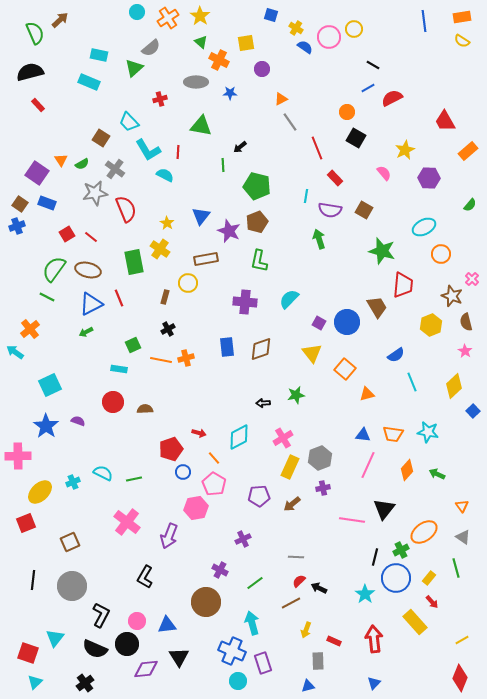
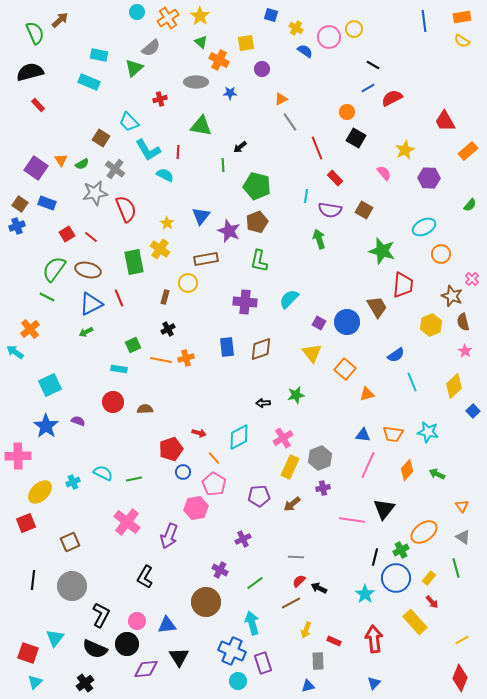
blue semicircle at (305, 47): moved 4 px down
purple square at (37, 173): moved 1 px left, 5 px up
brown semicircle at (466, 322): moved 3 px left
